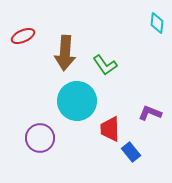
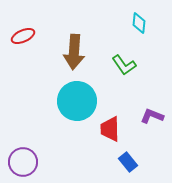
cyan diamond: moved 18 px left
brown arrow: moved 9 px right, 1 px up
green L-shape: moved 19 px right
purple L-shape: moved 2 px right, 3 px down
purple circle: moved 17 px left, 24 px down
blue rectangle: moved 3 px left, 10 px down
